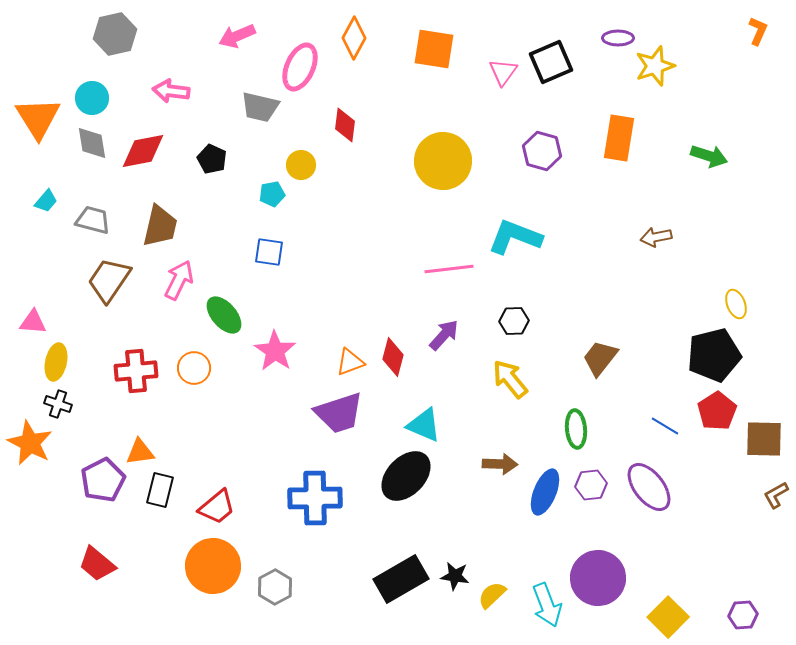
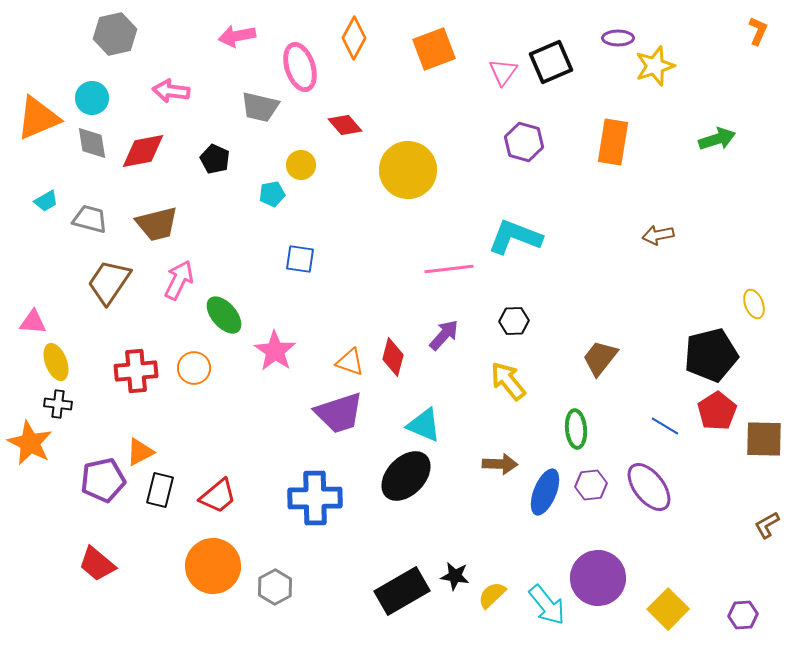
pink arrow at (237, 36): rotated 12 degrees clockwise
orange square at (434, 49): rotated 30 degrees counterclockwise
pink ellipse at (300, 67): rotated 42 degrees counterclockwise
orange triangle at (38, 118): rotated 39 degrees clockwise
red diamond at (345, 125): rotated 48 degrees counterclockwise
orange rectangle at (619, 138): moved 6 px left, 4 px down
purple hexagon at (542, 151): moved 18 px left, 9 px up
green arrow at (709, 156): moved 8 px right, 17 px up; rotated 36 degrees counterclockwise
black pentagon at (212, 159): moved 3 px right
yellow circle at (443, 161): moved 35 px left, 9 px down
cyan trapezoid at (46, 201): rotated 20 degrees clockwise
gray trapezoid at (93, 220): moved 3 px left, 1 px up
brown trapezoid at (160, 226): moved 3 px left, 2 px up; rotated 63 degrees clockwise
brown arrow at (656, 237): moved 2 px right, 2 px up
blue square at (269, 252): moved 31 px right, 7 px down
brown trapezoid at (109, 280): moved 2 px down
yellow ellipse at (736, 304): moved 18 px right
black pentagon at (714, 355): moved 3 px left
yellow ellipse at (56, 362): rotated 33 degrees counterclockwise
orange triangle at (350, 362): rotated 40 degrees clockwise
yellow arrow at (510, 379): moved 2 px left, 2 px down
black cross at (58, 404): rotated 12 degrees counterclockwise
orange triangle at (140, 452): rotated 20 degrees counterclockwise
purple pentagon at (103, 480): rotated 15 degrees clockwise
brown L-shape at (776, 495): moved 9 px left, 30 px down
red trapezoid at (217, 507): moved 1 px right, 11 px up
black rectangle at (401, 579): moved 1 px right, 12 px down
cyan arrow at (547, 605): rotated 18 degrees counterclockwise
yellow square at (668, 617): moved 8 px up
